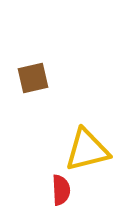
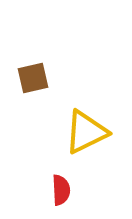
yellow triangle: moved 1 px left, 18 px up; rotated 12 degrees counterclockwise
